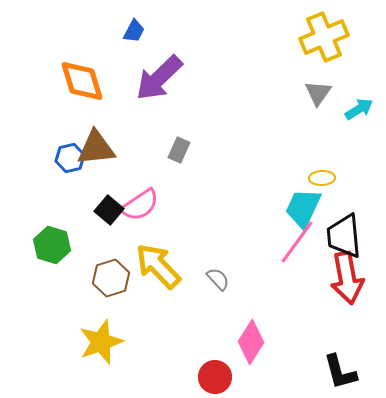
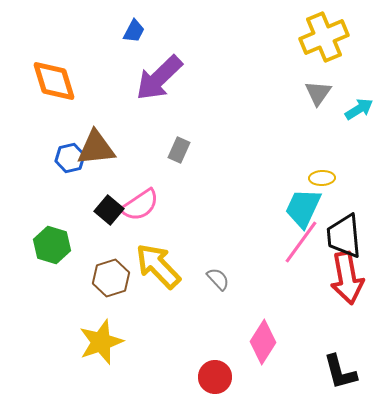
orange diamond: moved 28 px left
pink line: moved 4 px right
pink diamond: moved 12 px right
